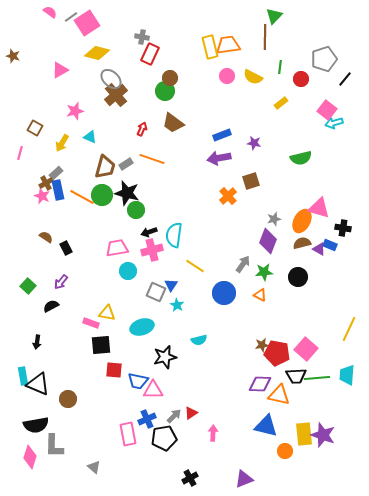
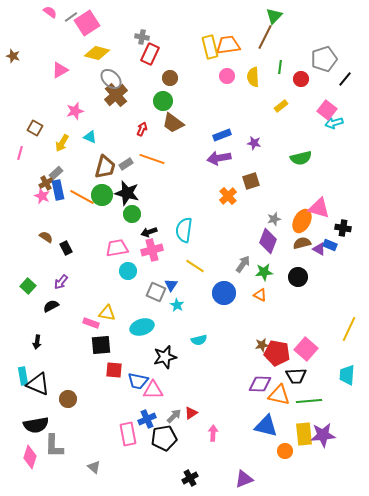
brown line at (265, 37): rotated 25 degrees clockwise
yellow semicircle at (253, 77): rotated 60 degrees clockwise
green circle at (165, 91): moved 2 px left, 10 px down
yellow rectangle at (281, 103): moved 3 px down
green circle at (136, 210): moved 4 px left, 4 px down
cyan semicircle at (174, 235): moved 10 px right, 5 px up
green line at (317, 378): moved 8 px left, 23 px down
purple star at (323, 435): rotated 25 degrees counterclockwise
